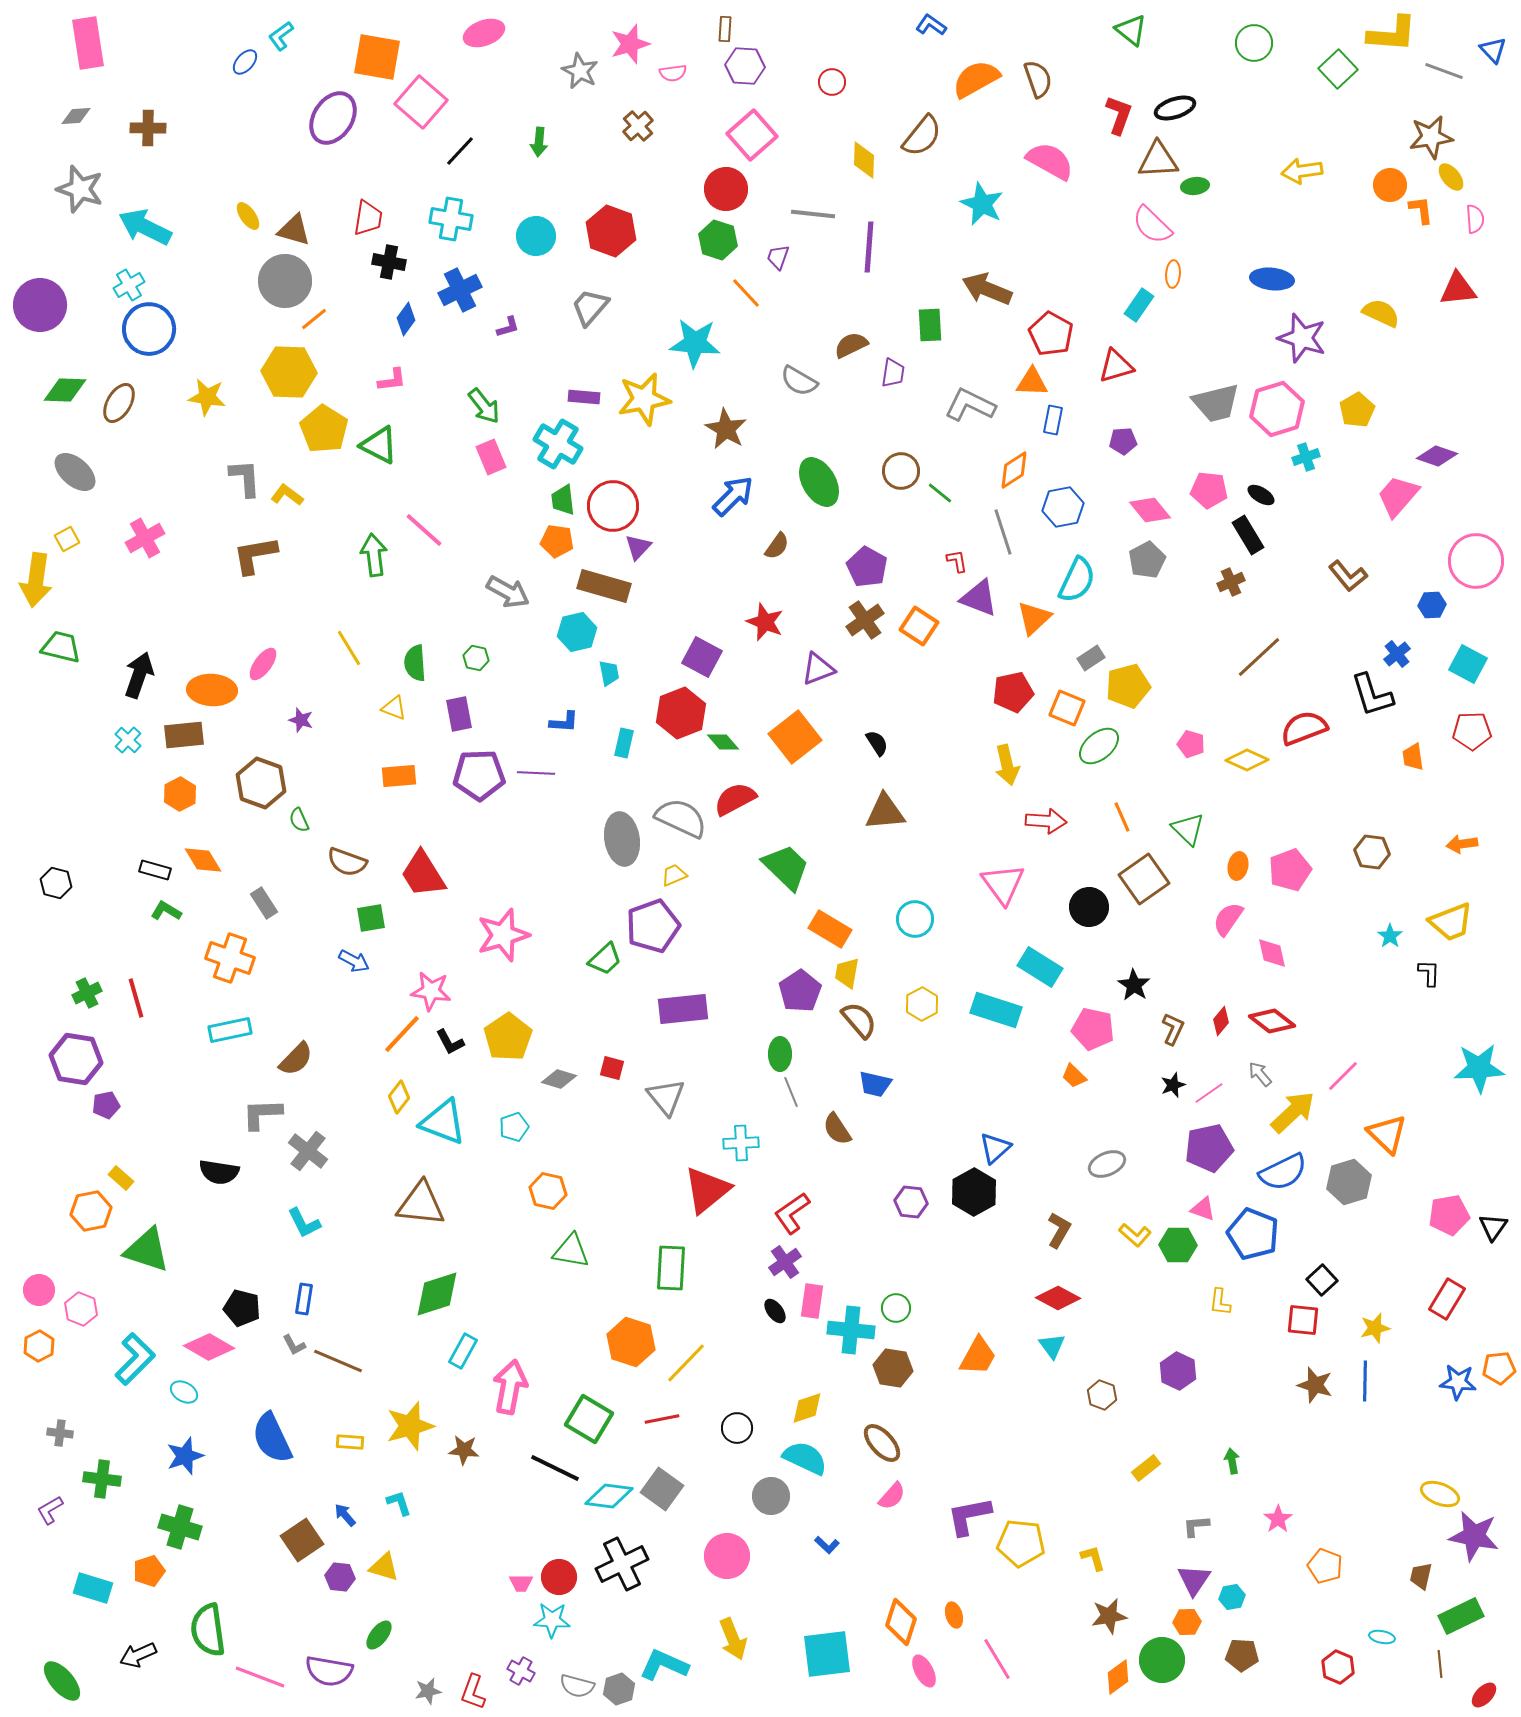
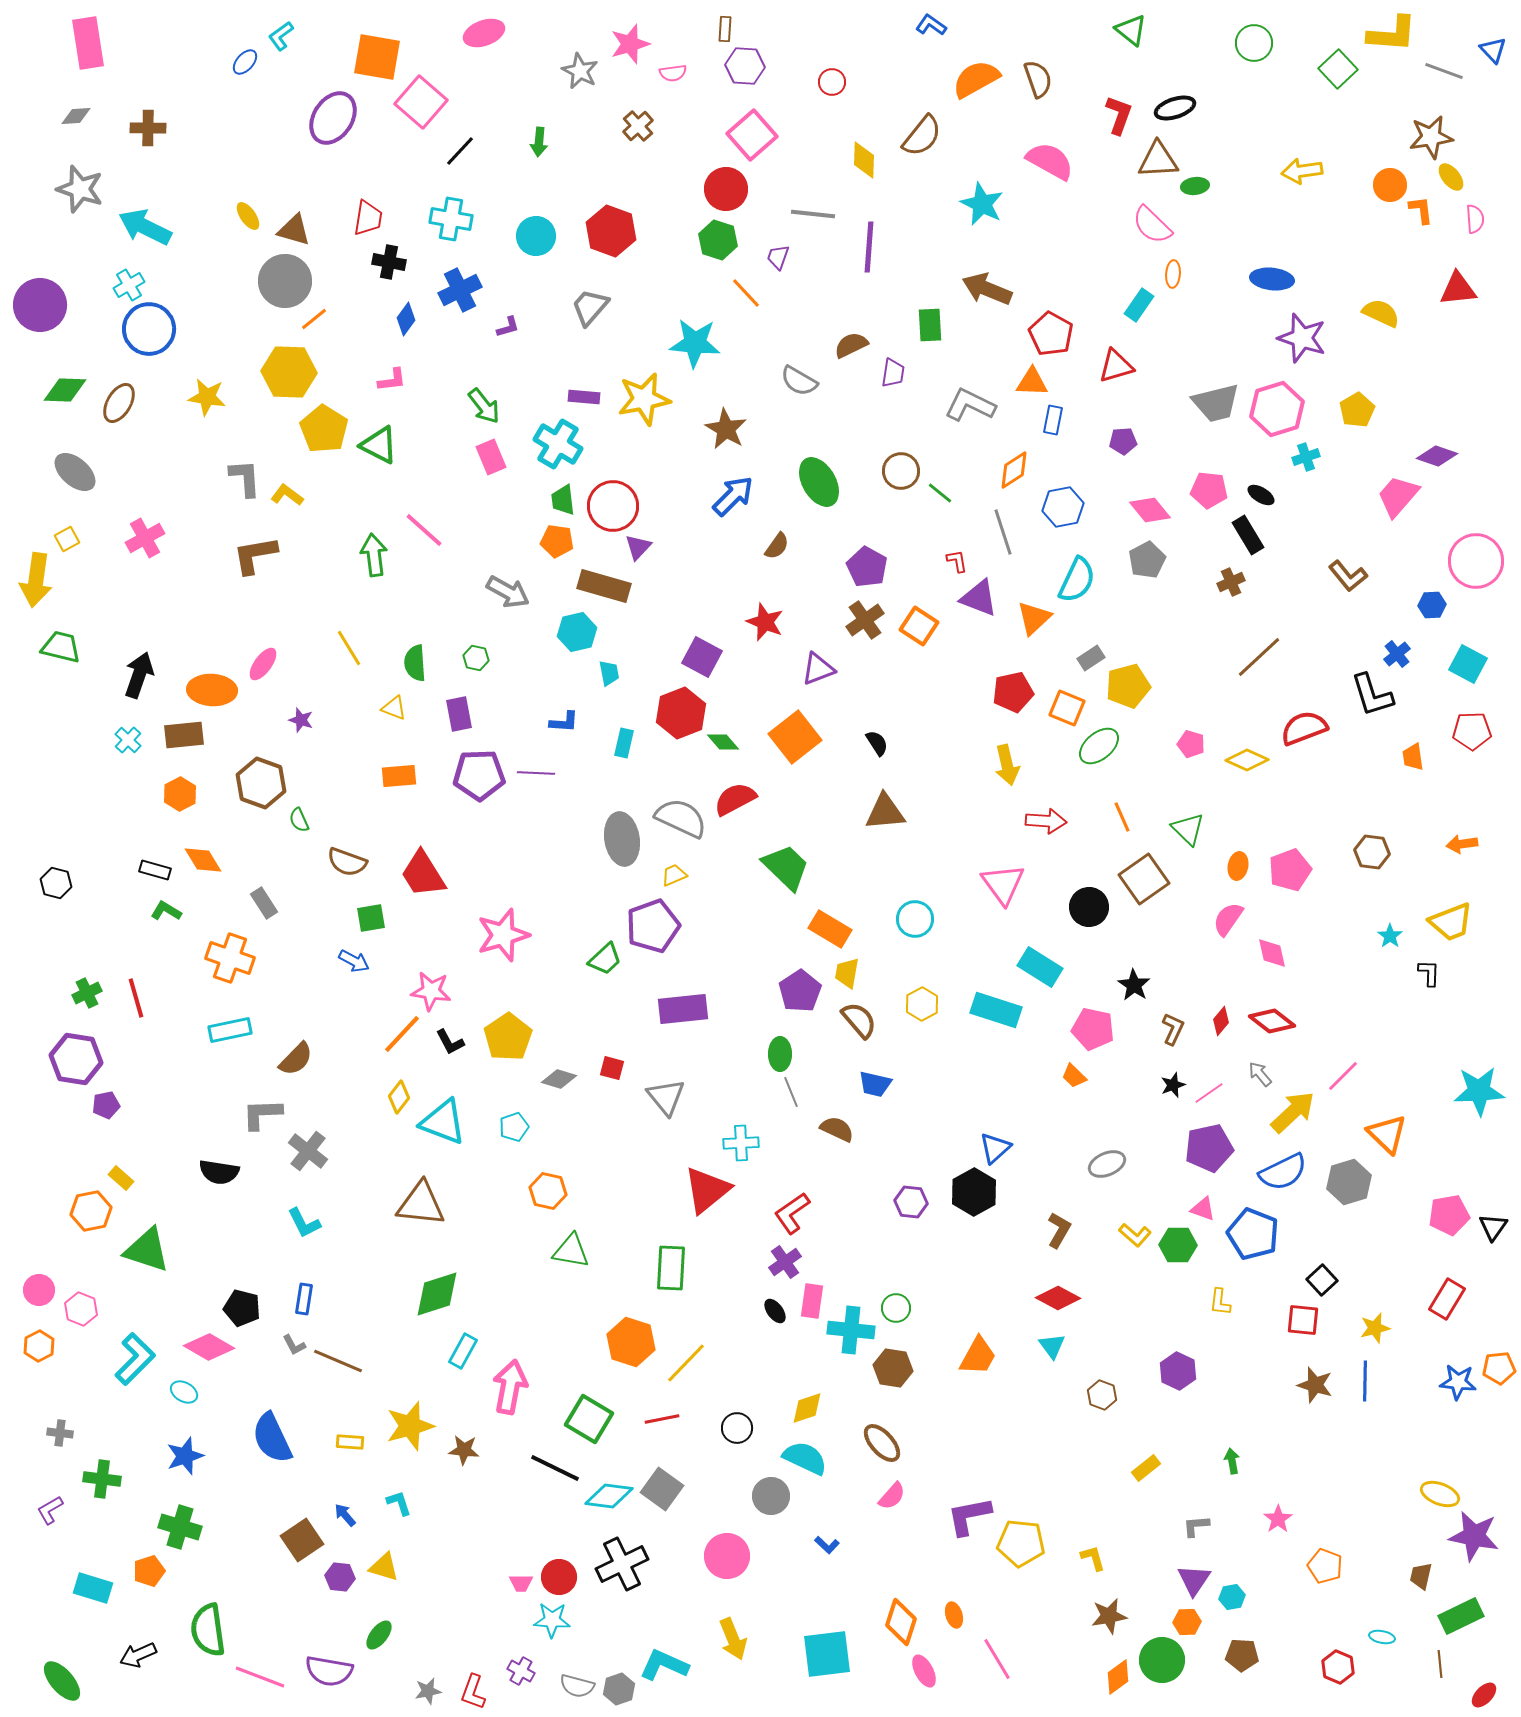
cyan star at (1479, 1068): moved 23 px down
brown semicircle at (837, 1129): rotated 148 degrees clockwise
